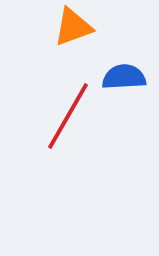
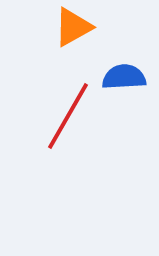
orange triangle: rotated 9 degrees counterclockwise
